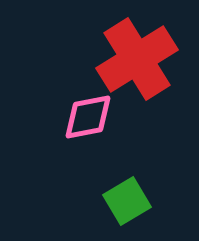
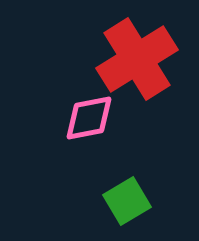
pink diamond: moved 1 px right, 1 px down
